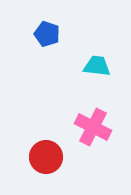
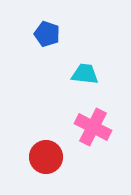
cyan trapezoid: moved 12 px left, 8 px down
